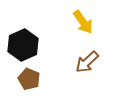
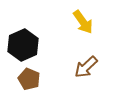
brown arrow: moved 1 px left, 5 px down
